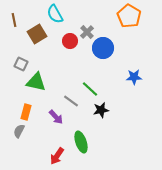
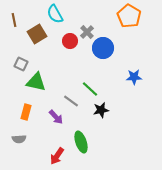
gray semicircle: moved 8 px down; rotated 120 degrees counterclockwise
